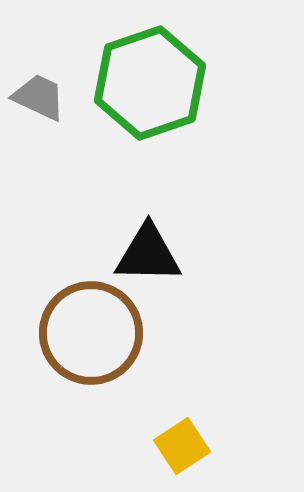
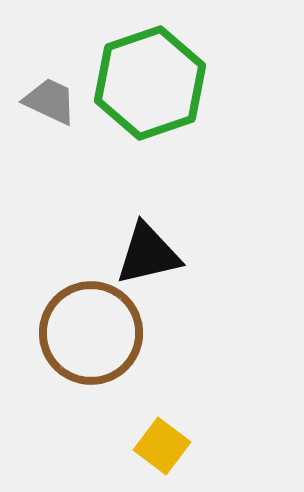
gray trapezoid: moved 11 px right, 4 px down
black triangle: rotated 14 degrees counterclockwise
yellow square: moved 20 px left; rotated 20 degrees counterclockwise
